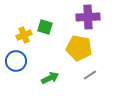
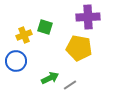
gray line: moved 20 px left, 10 px down
